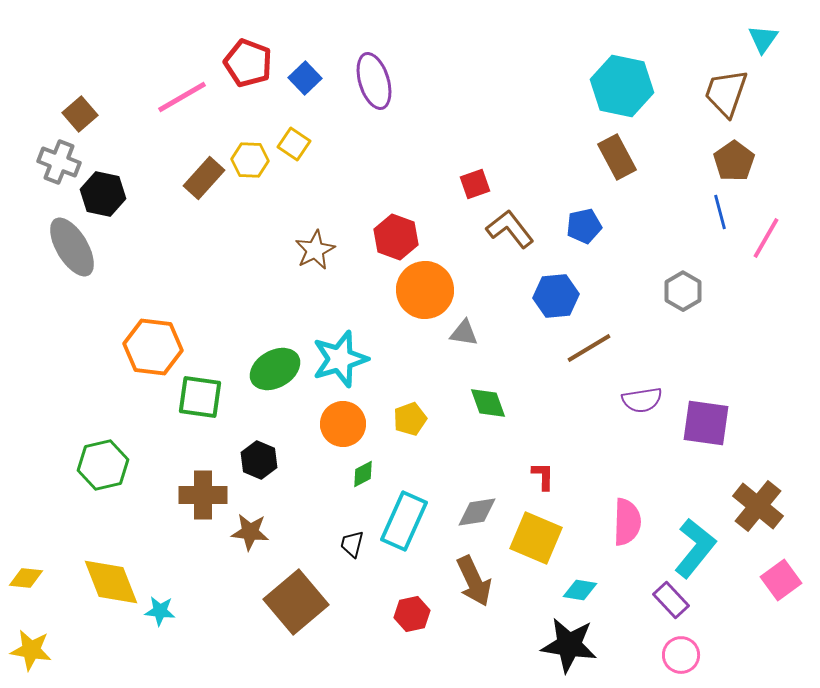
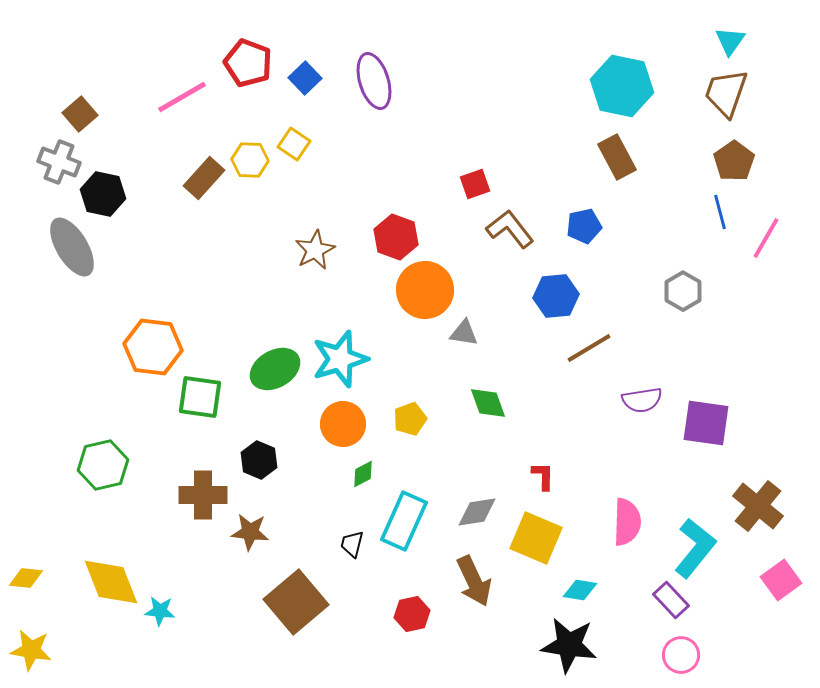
cyan triangle at (763, 39): moved 33 px left, 2 px down
